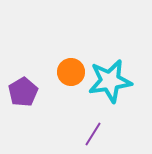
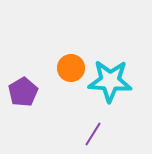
orange circle: moved 4 px up
cyan star: rotated 12 degrees clockwise
